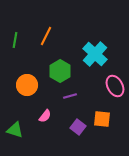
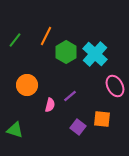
green line: rotated 28 degrees clockwise
green hexagon: moved 6 px right, 19 px up
purple line: rotated 24 degrees counterclockwise
pink semicircle: moved 5 px right, 11 px up; rotated 24 degrees counterclockwise
